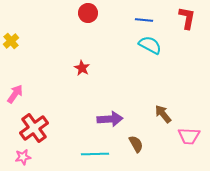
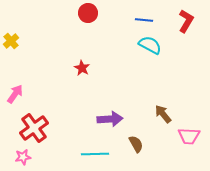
red L-shape: moved 1 px left, 3 px down; rotated 20 degrees clockwise
